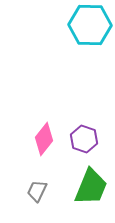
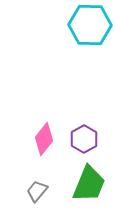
purple hexagon: rotated 12 degrees clockwise
green trapezoid: moved 2 px left, 3 px up
gray trapezoid: rotated 15 degrees clockwise
